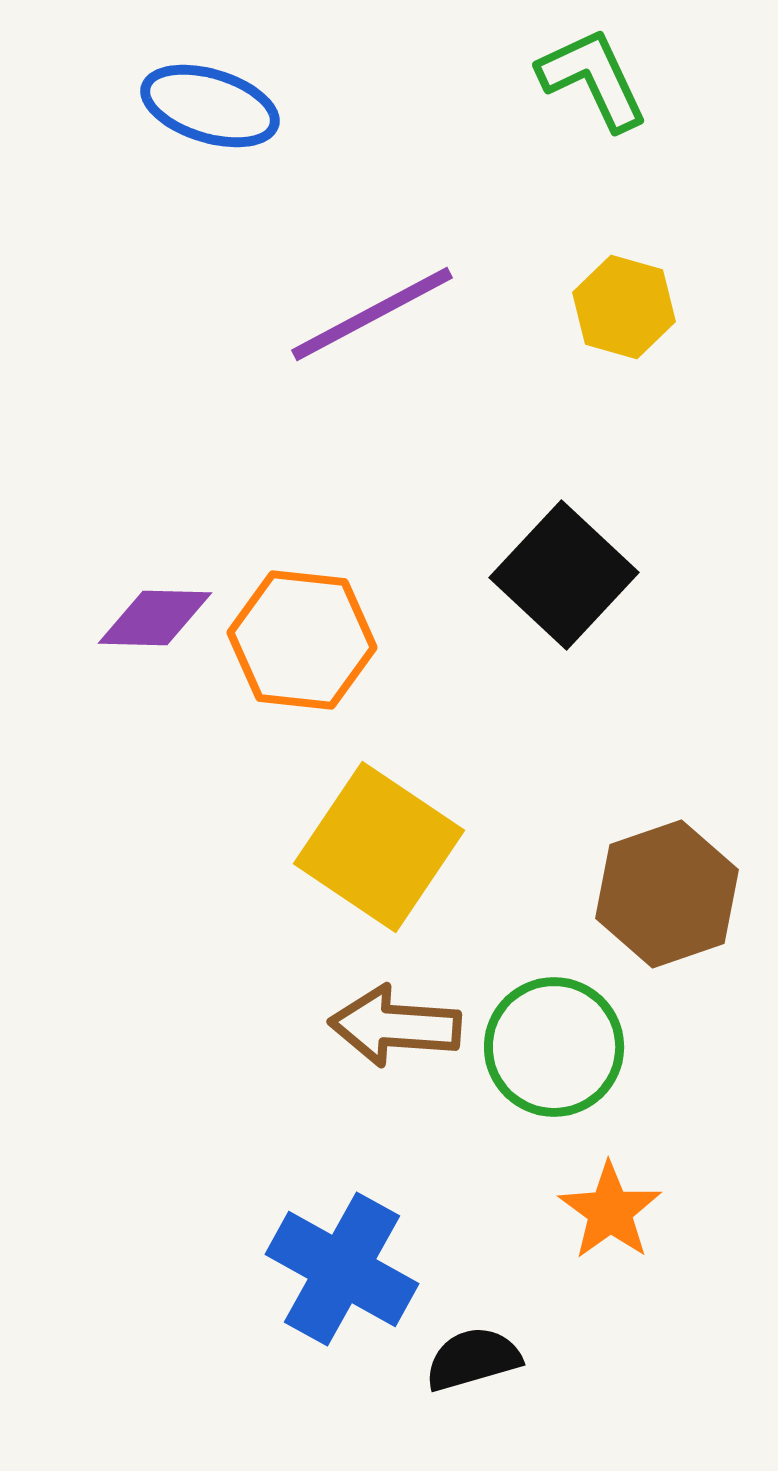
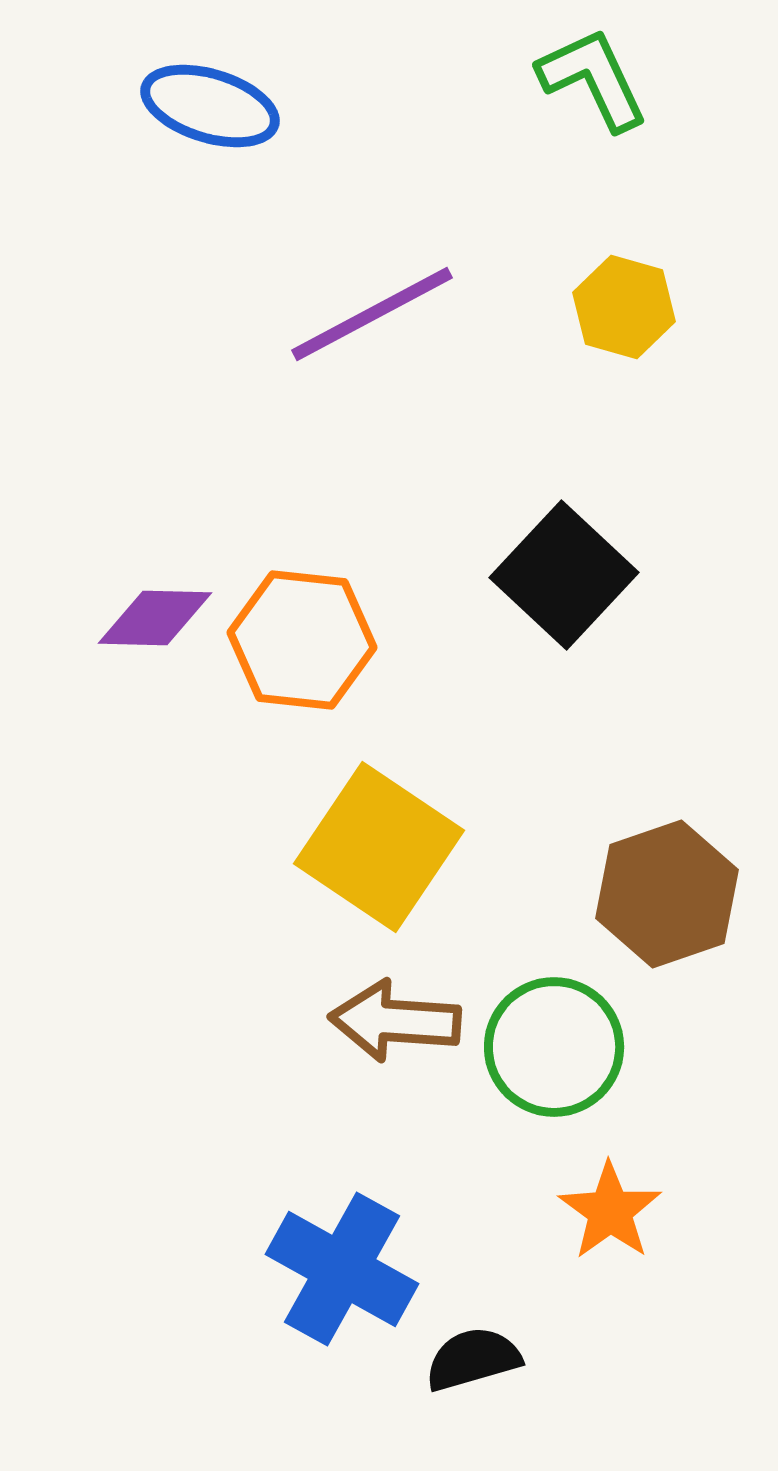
brown arrow: moved 5 px up
